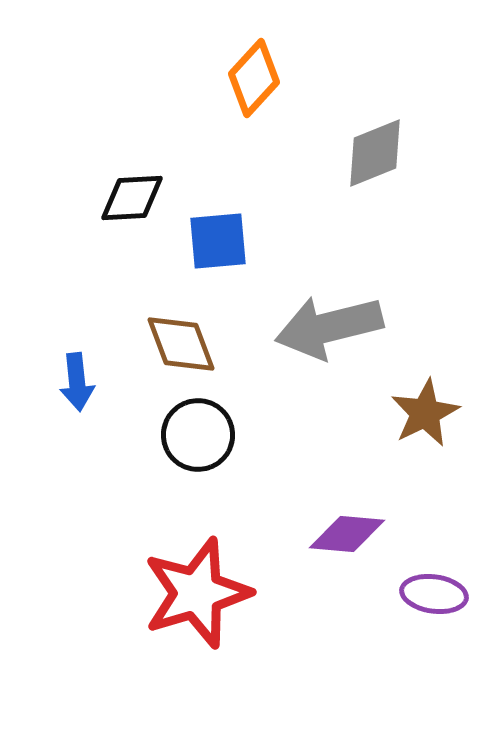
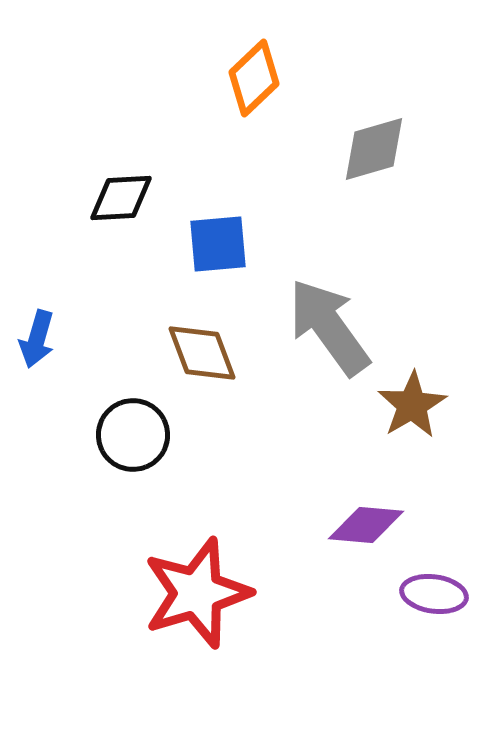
orange diamond: rotated 4 degrees clockwise
gray diamond: moved 1 px left, 4 px up; rotated 6 degrees clockwise
black diamond: moved 11 px left
blue square: moved 3 px down
gray arrow: rotated 68 degrees clockwise
brown diamond: moved 21 px right, 9 px down
blue arrow: moved 40 px left, 43 px up; rotated 22 degrees clockwise
brown star: moved 13 px left, 8 px up; rotated 4 degrees counterclockwise
black circle: moved 65 px left
purple diamond: moved 19 px right, 9 px up
